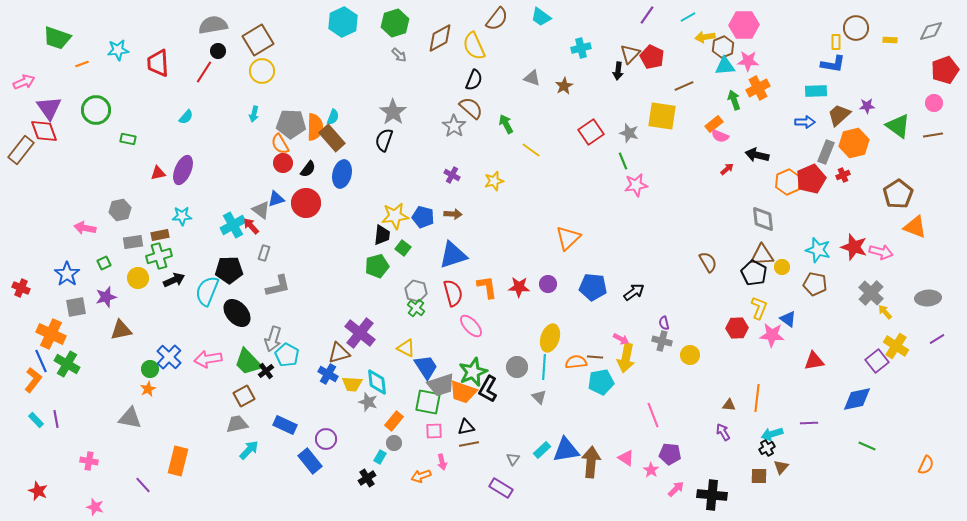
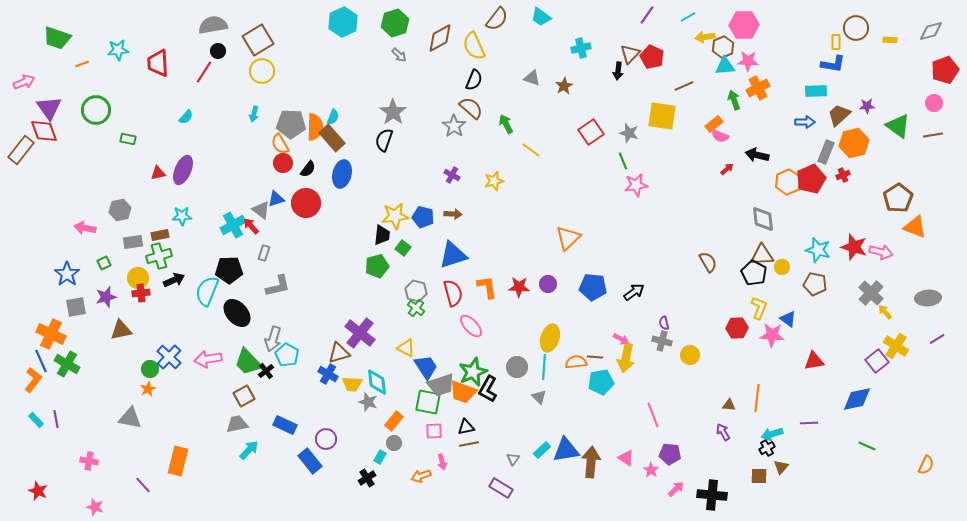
brown pentagon at (898, 194): moved 4 px down
red cross at (21, 288): moved 120 px right, 5 px down; rotated 30 degrees counterclockwise
